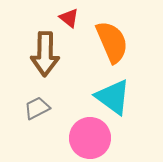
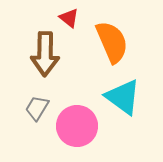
cyan triangle: moved 10 px right
gray trapezoid: rotated 32 degrees counterclockwise
pink circle: moved 13 px left, 12 px up
